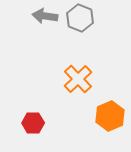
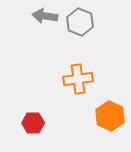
gray hexagon: moved 4 px down
orange cross: rotated 36 degrees clockwise
orange hexagon: rotated 12 degrees counterclockwise
